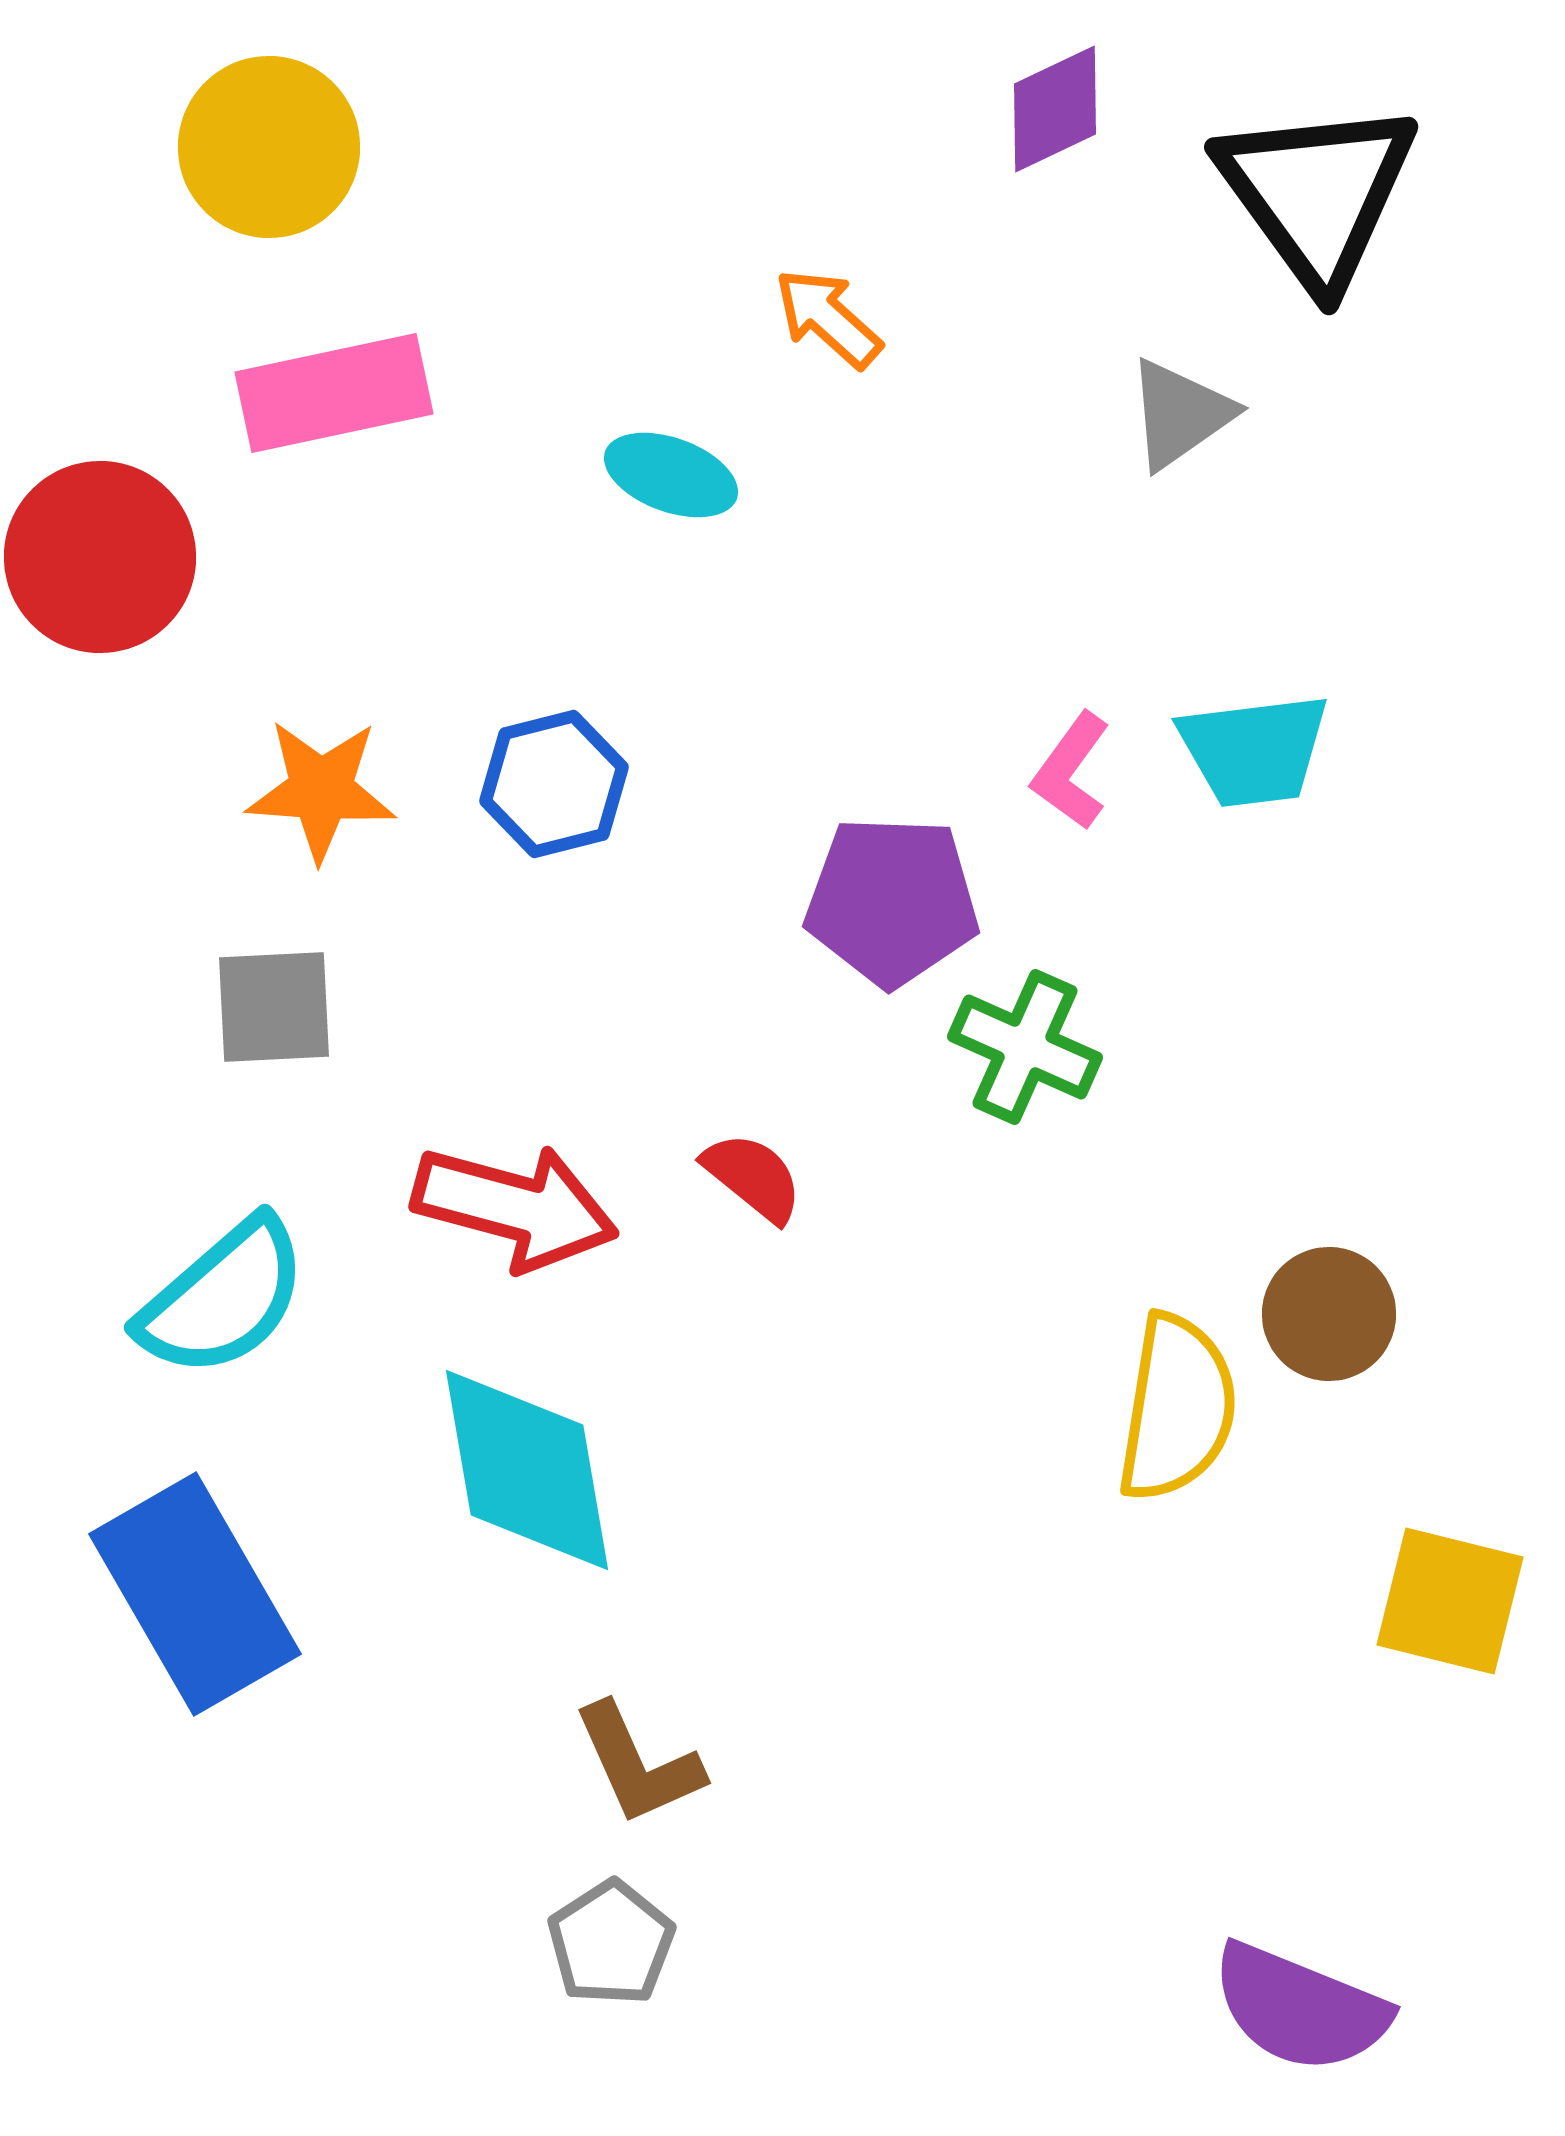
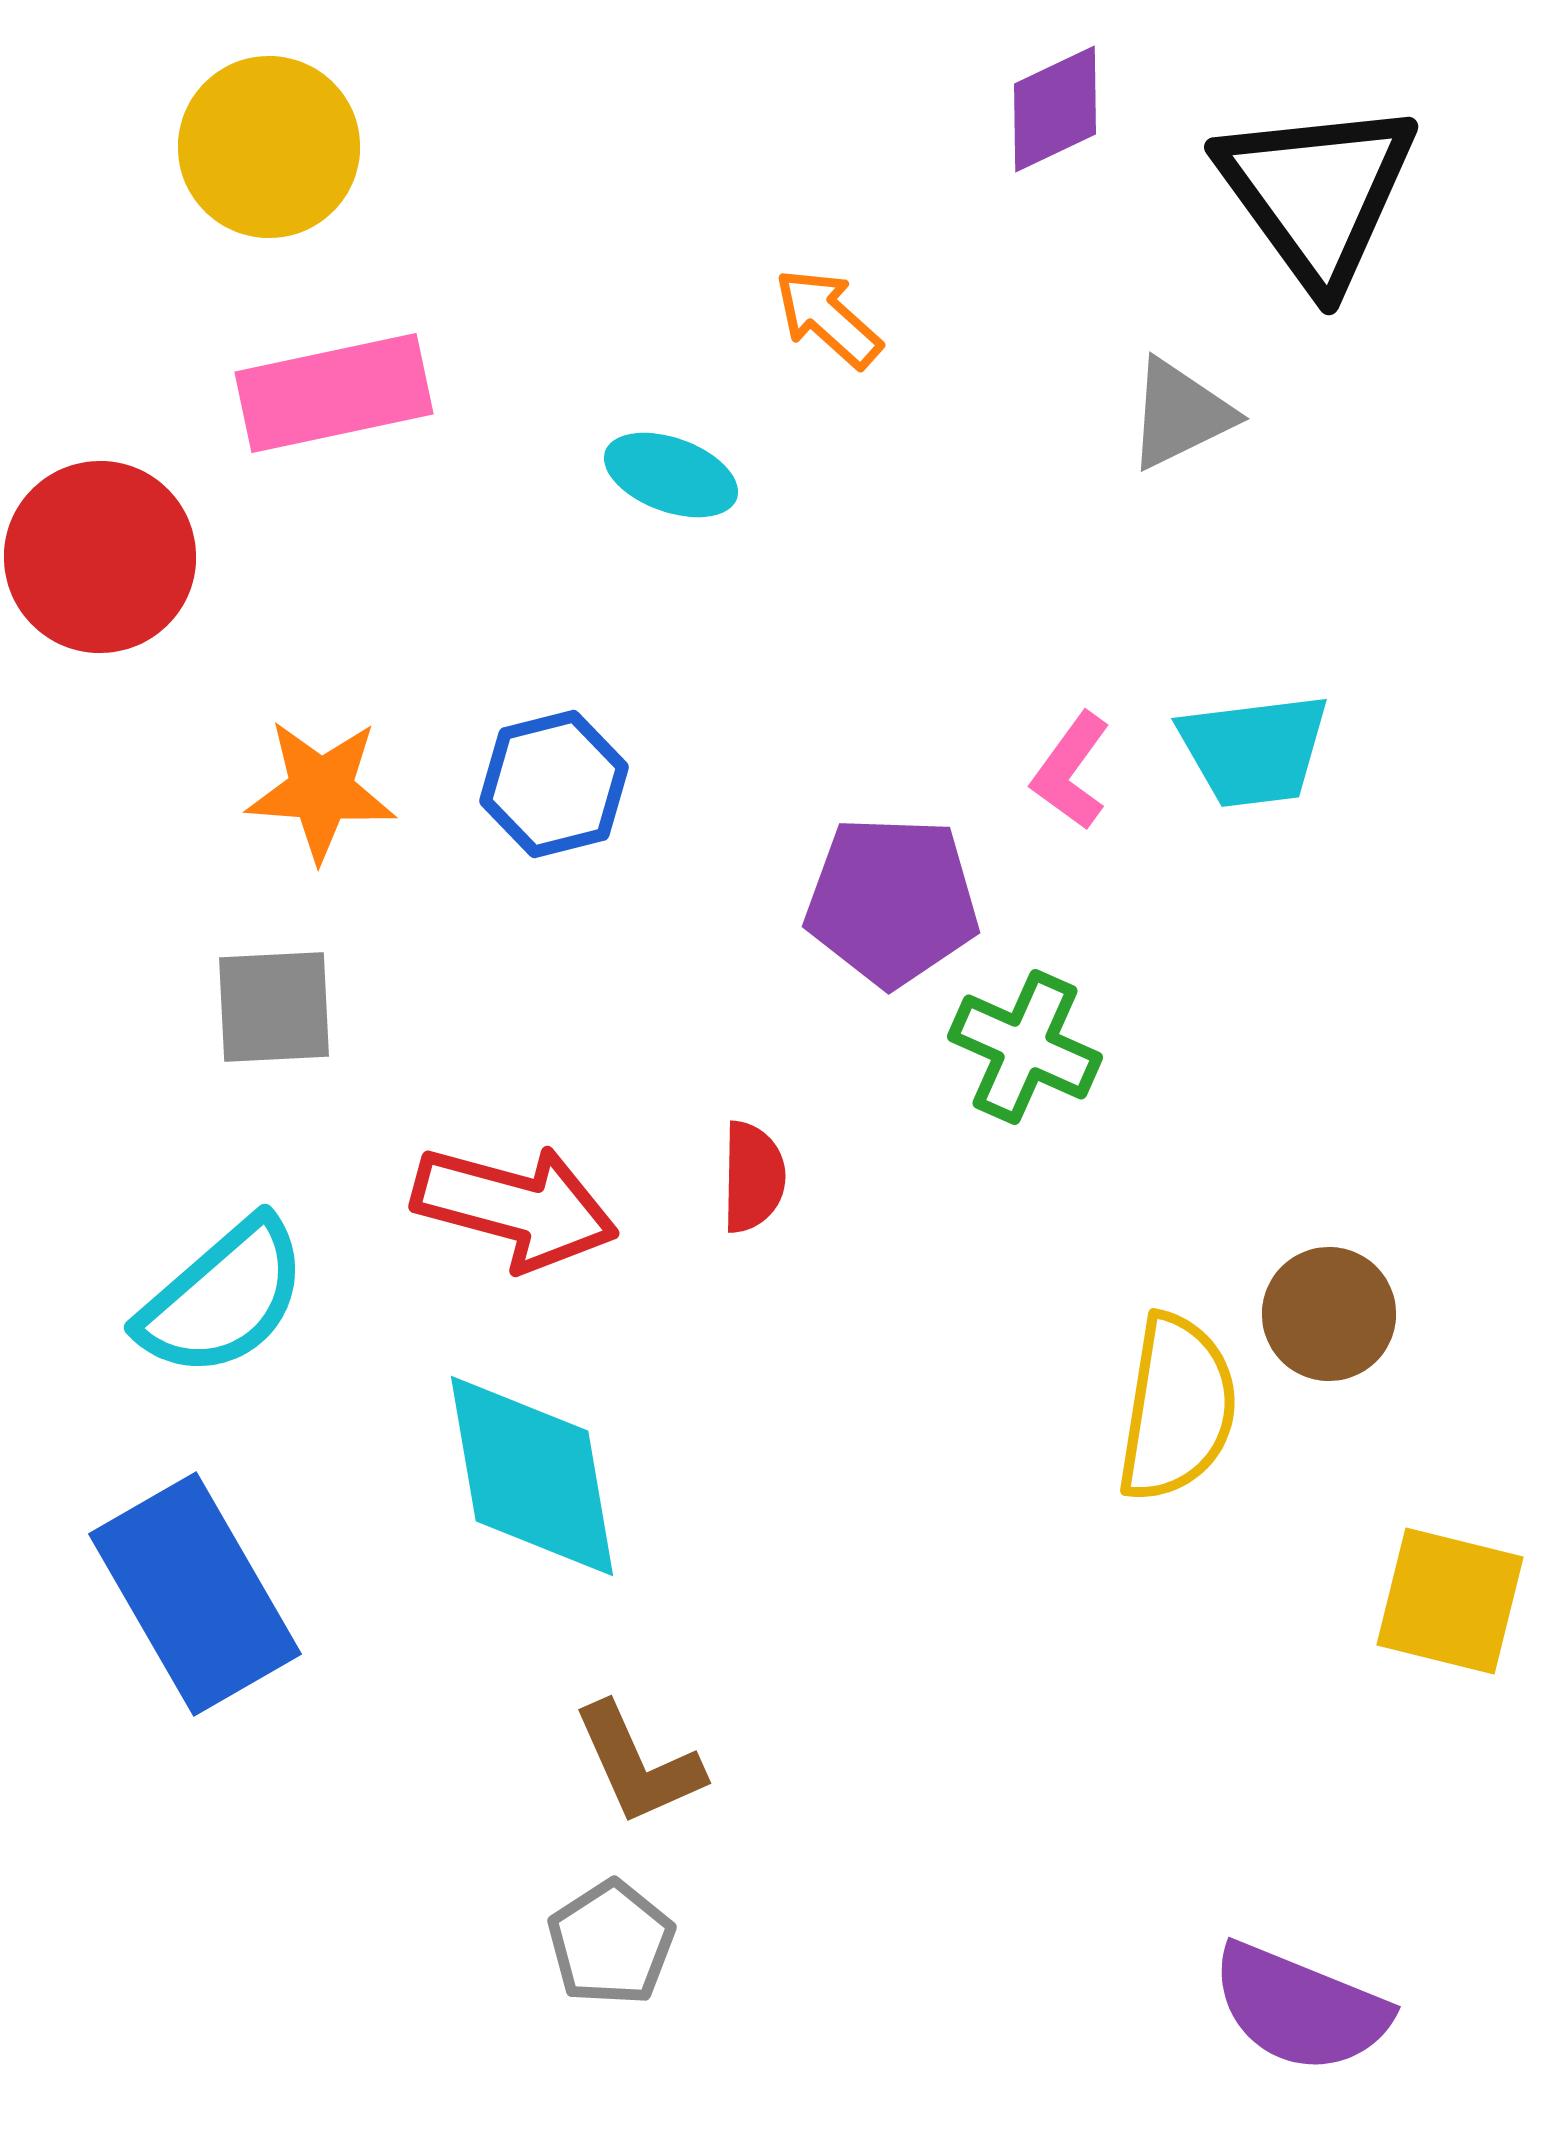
gray triangle: rotated 9 degrees clockwise
red semicircle: rotated 52 degrees clockwise
cyan diamond: moved 5 px right, 6 px down
